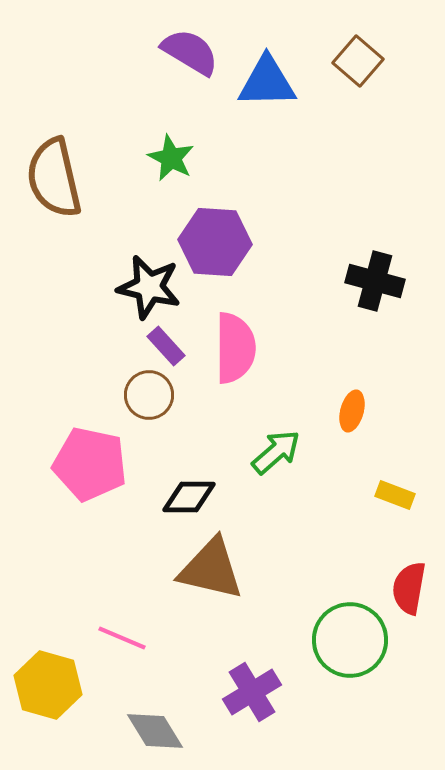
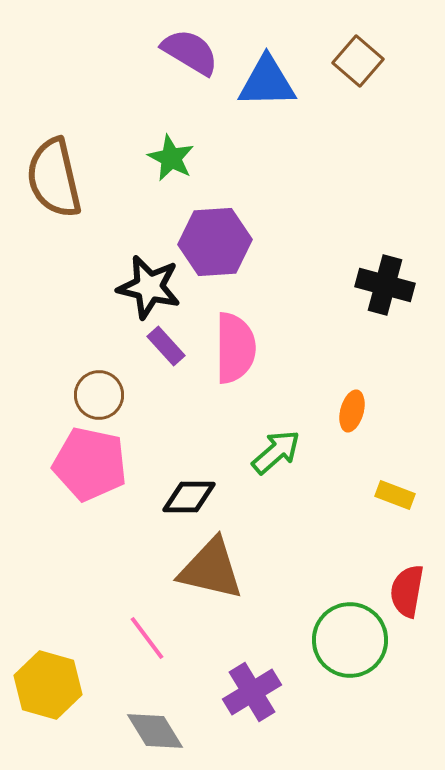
purple hexagon: rotated 8 degrees counterclockwise
black cross: moved 10 px right, 4 px down
brown circle: moved 50 px left
red semicircle: moved 2 px left, 3 px down
pink line: moved 25 px right; rotated 30 degrees clockwise
